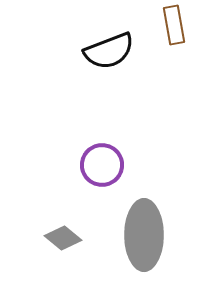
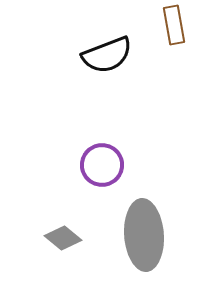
black semicircle: moved 2 px left, 4 px down
gray ellipse: rotated 4 degrees counterclockwise
